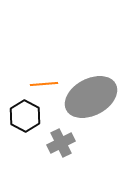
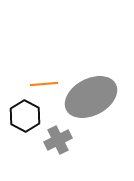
gray cross: moved 3 px left, 3 px up
